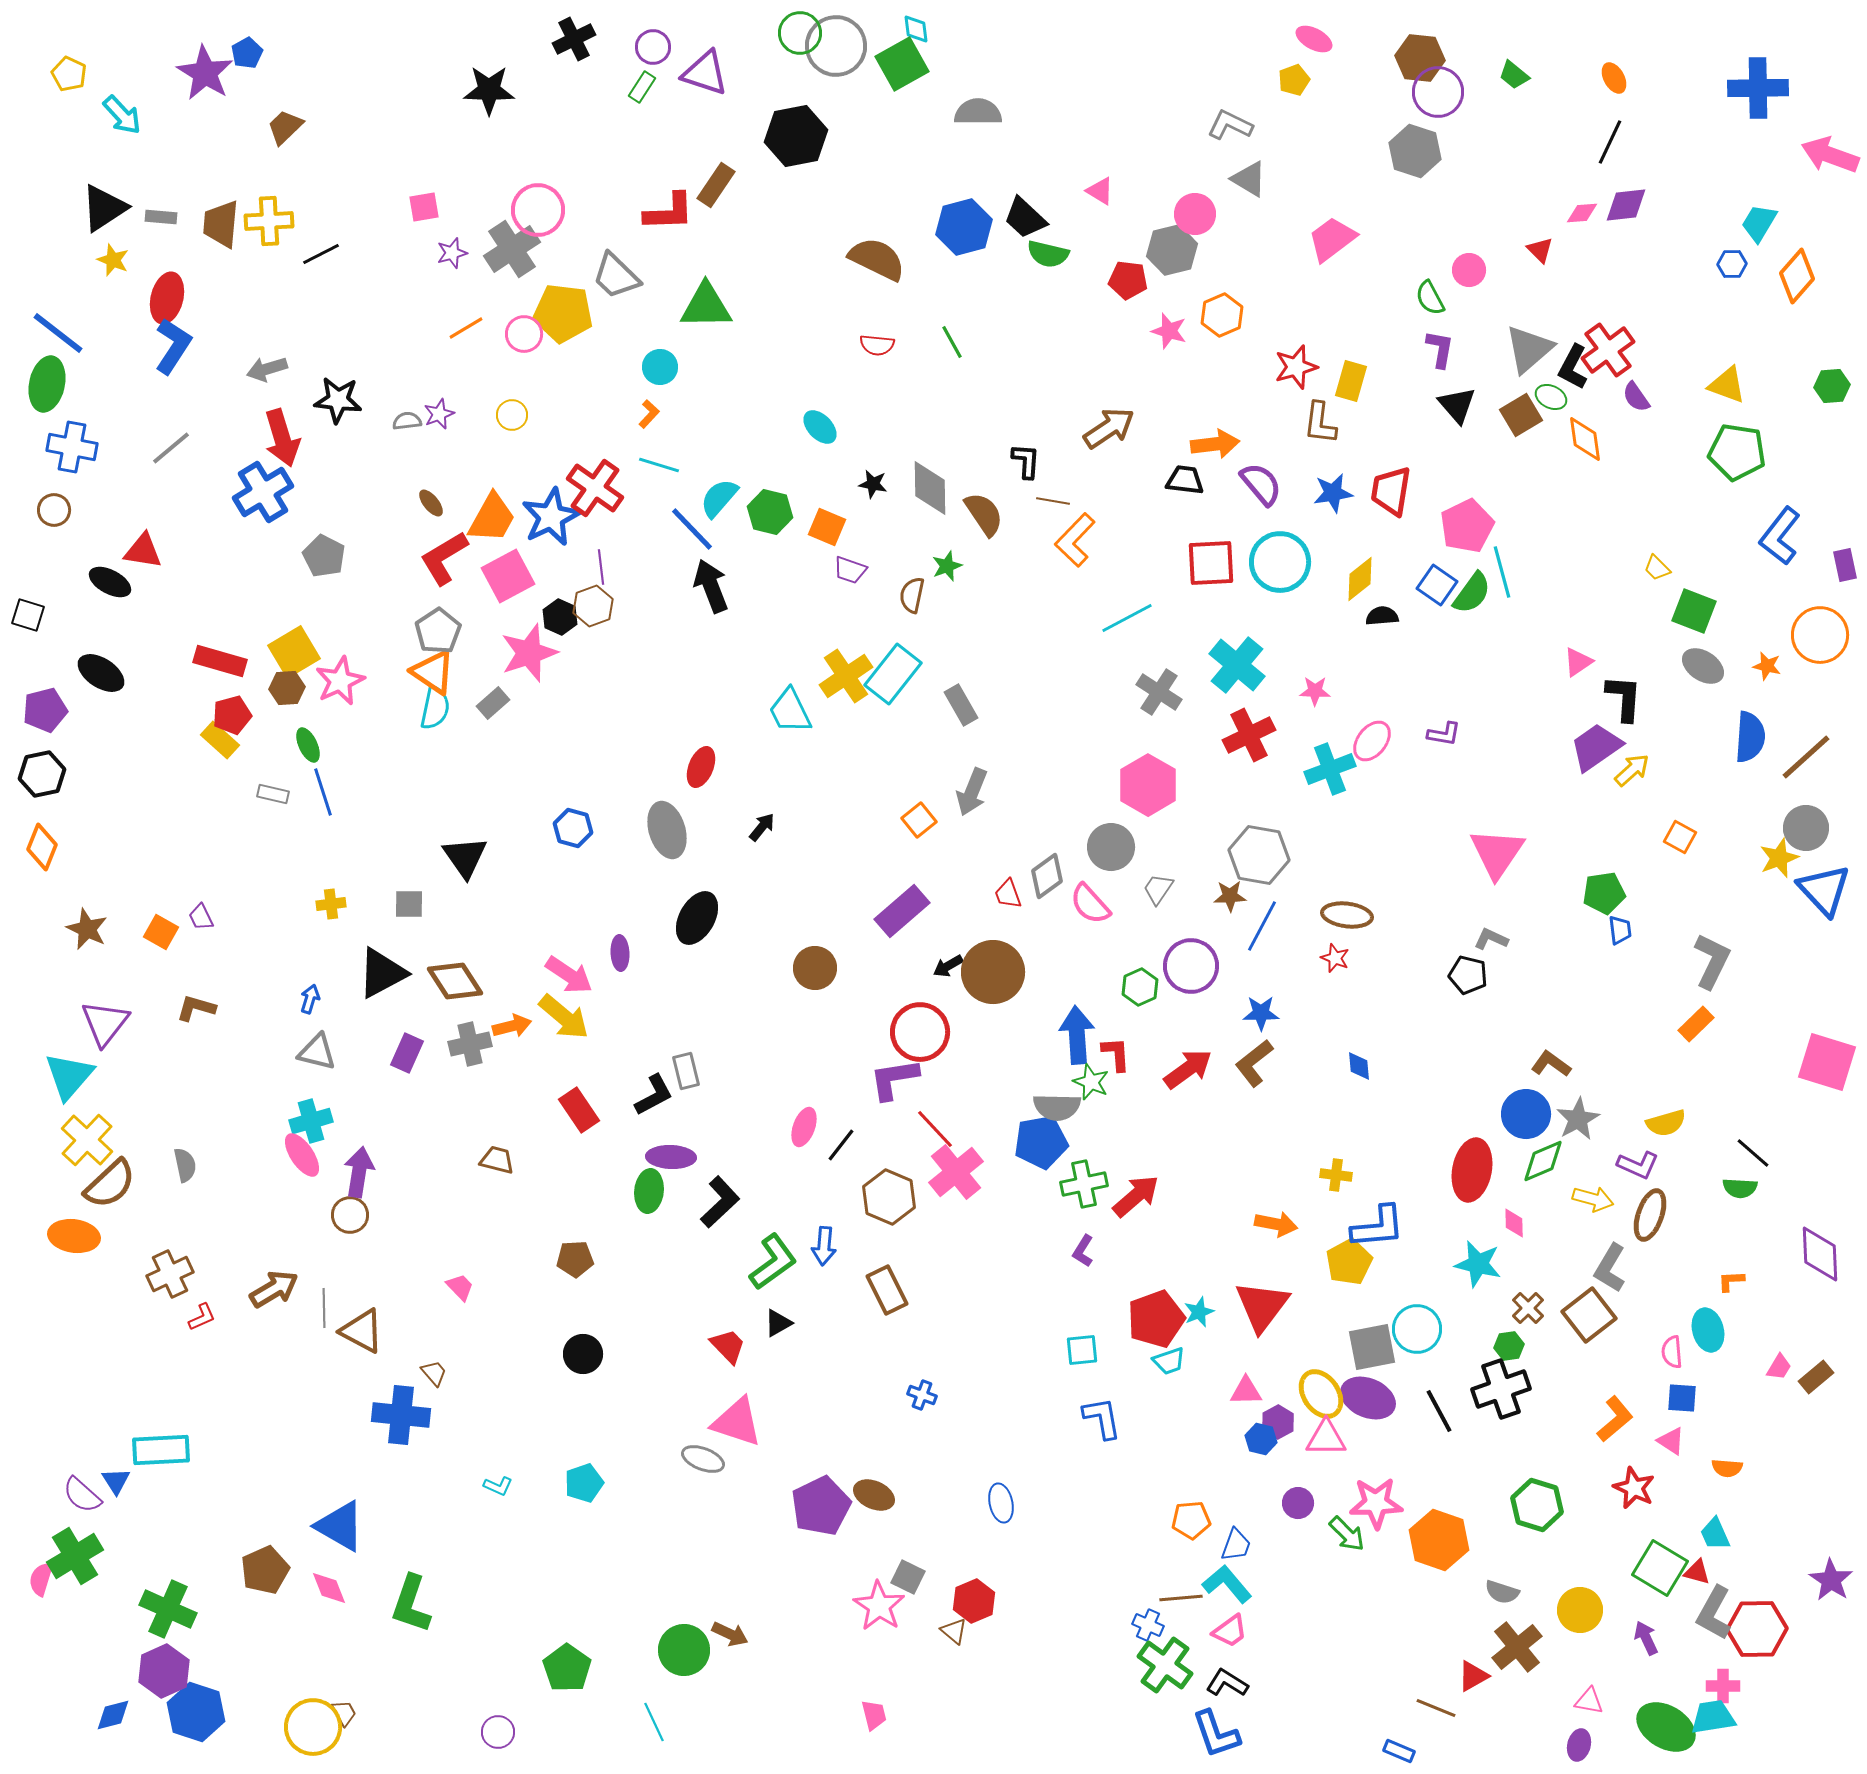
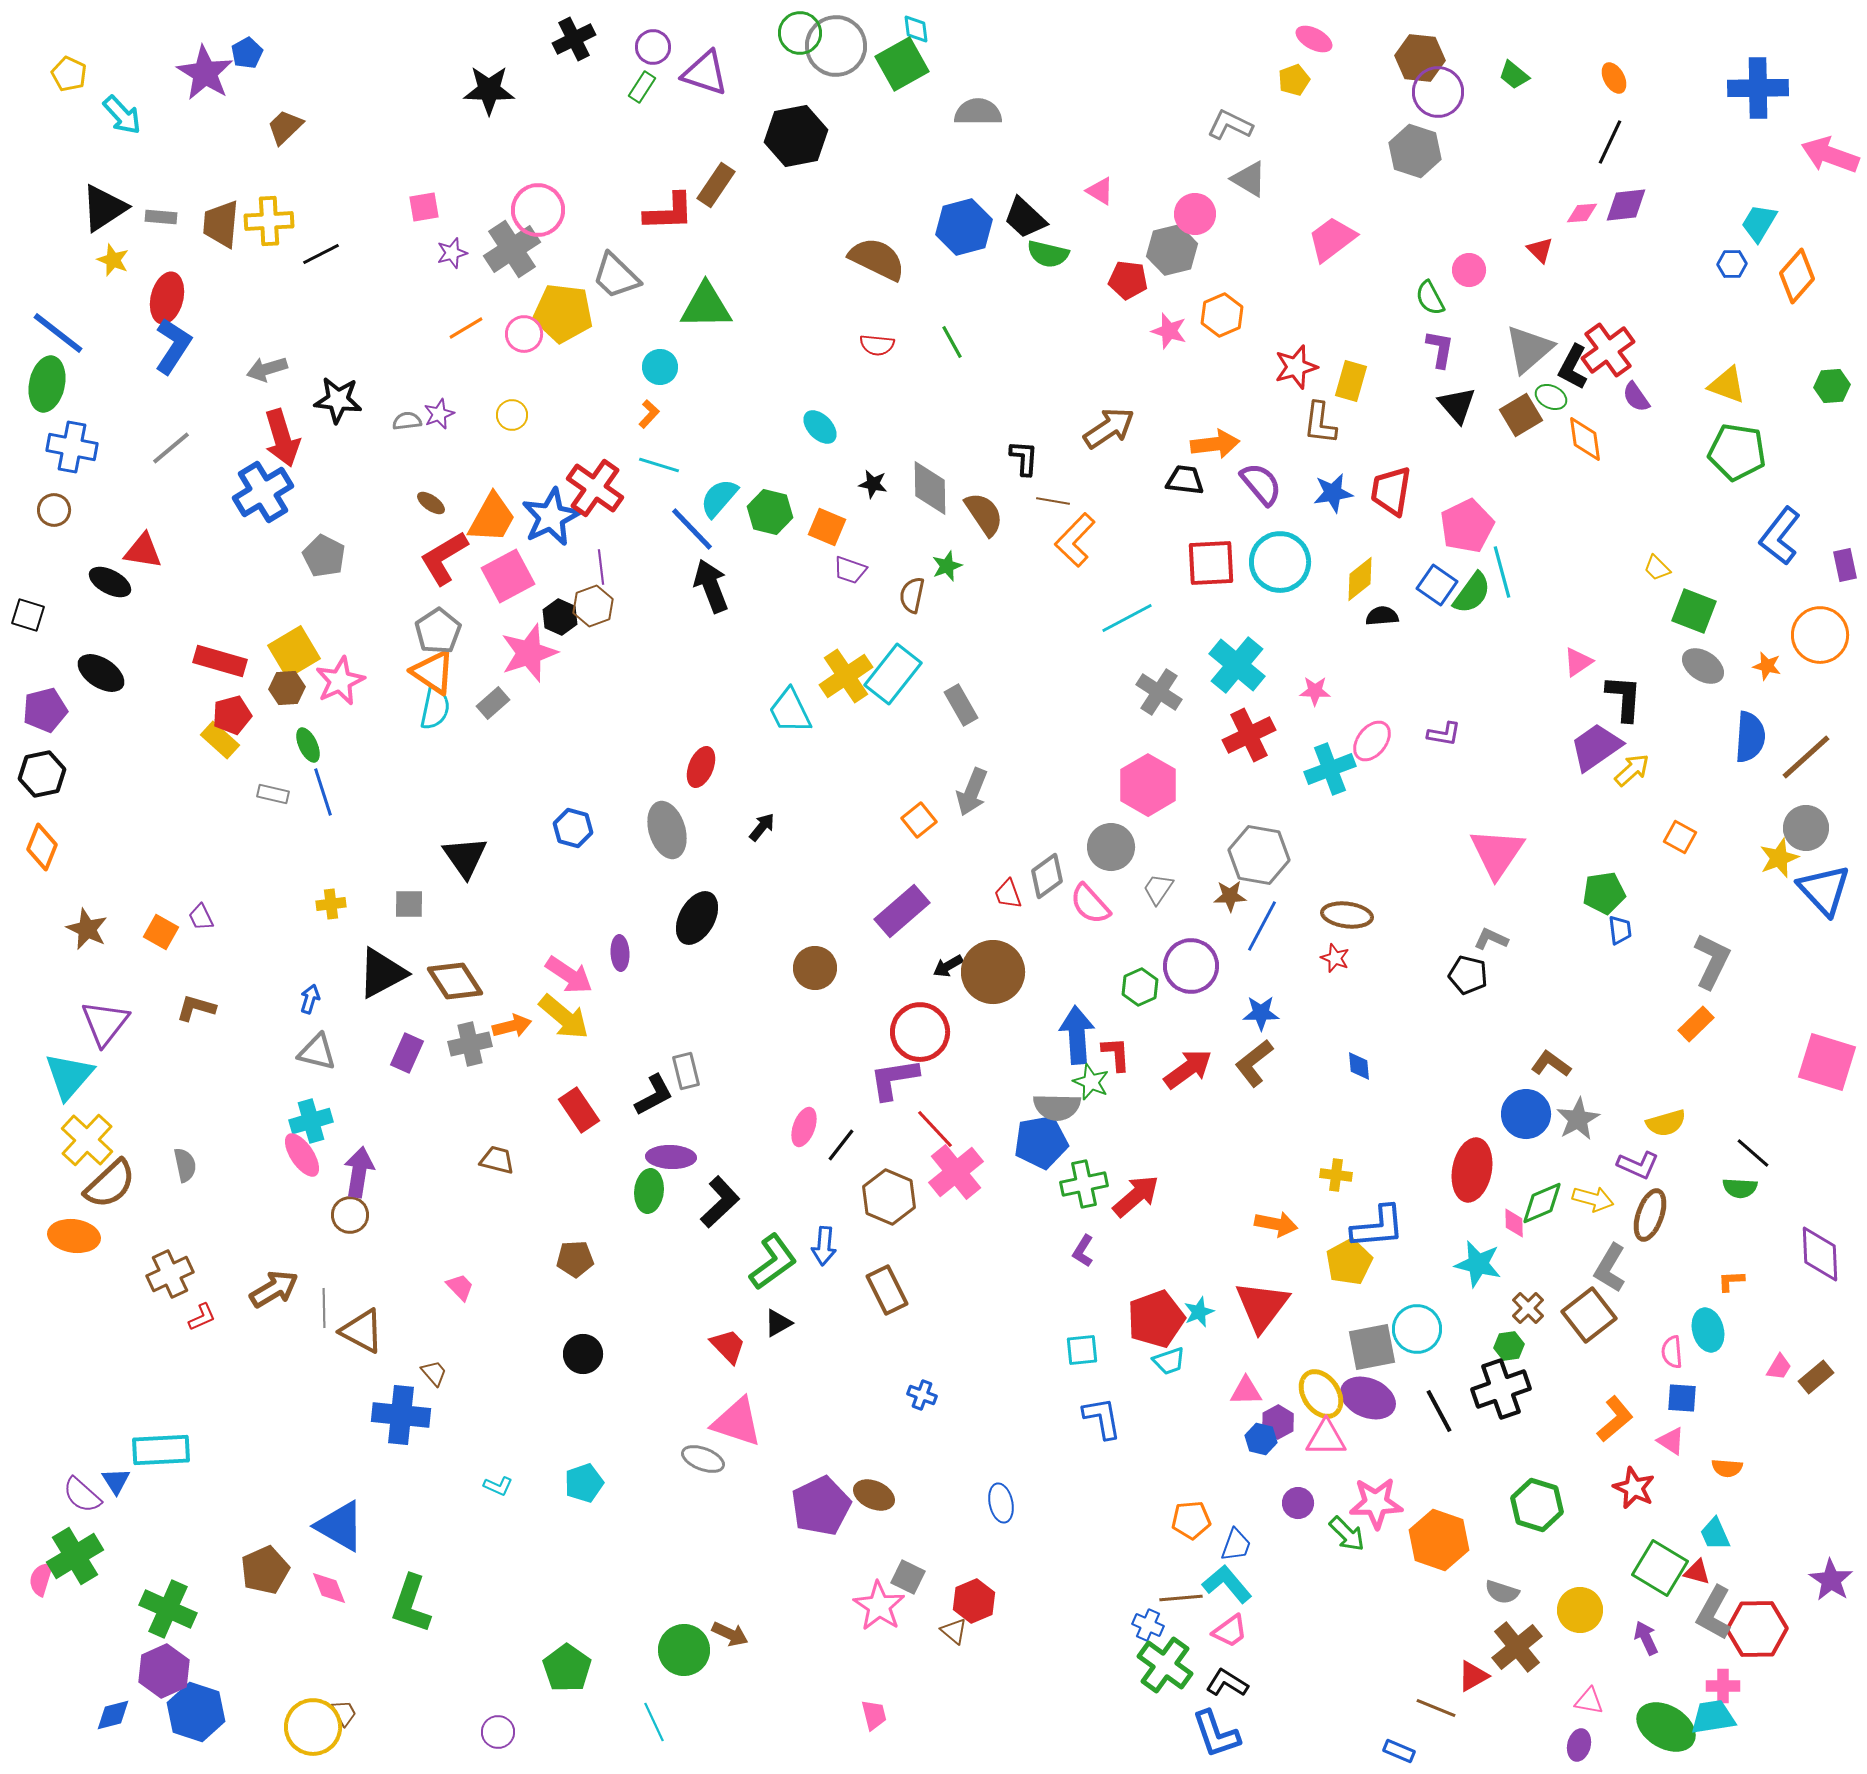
black L-shape at (1026, 461): moved 2 px left, 3 px up
brown ellipse at (431, 503): rotated 16 degrees counterclockwise
green diamond at (1543, 1161): moved 1 px left, 42 px down
